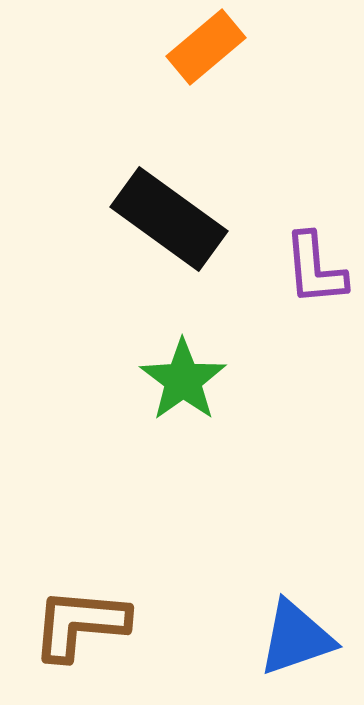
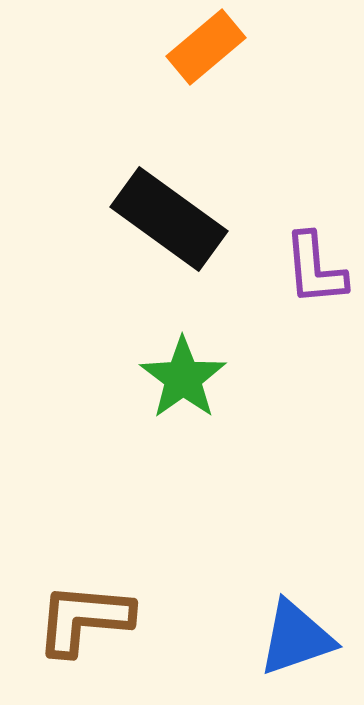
green star: moved 2 px up
brown L-shape: moved 4 px right, 5 px up
